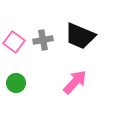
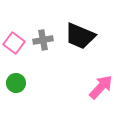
pink square: moved 1 px down
pink arrow: moved 26 px right, 5 px down
